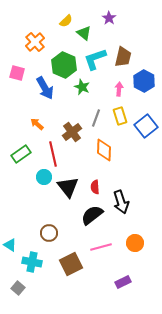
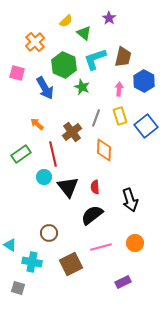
black arrow: moved 9 px right, 2 px up
gray square: rotated 24 degrees counterclockwise
